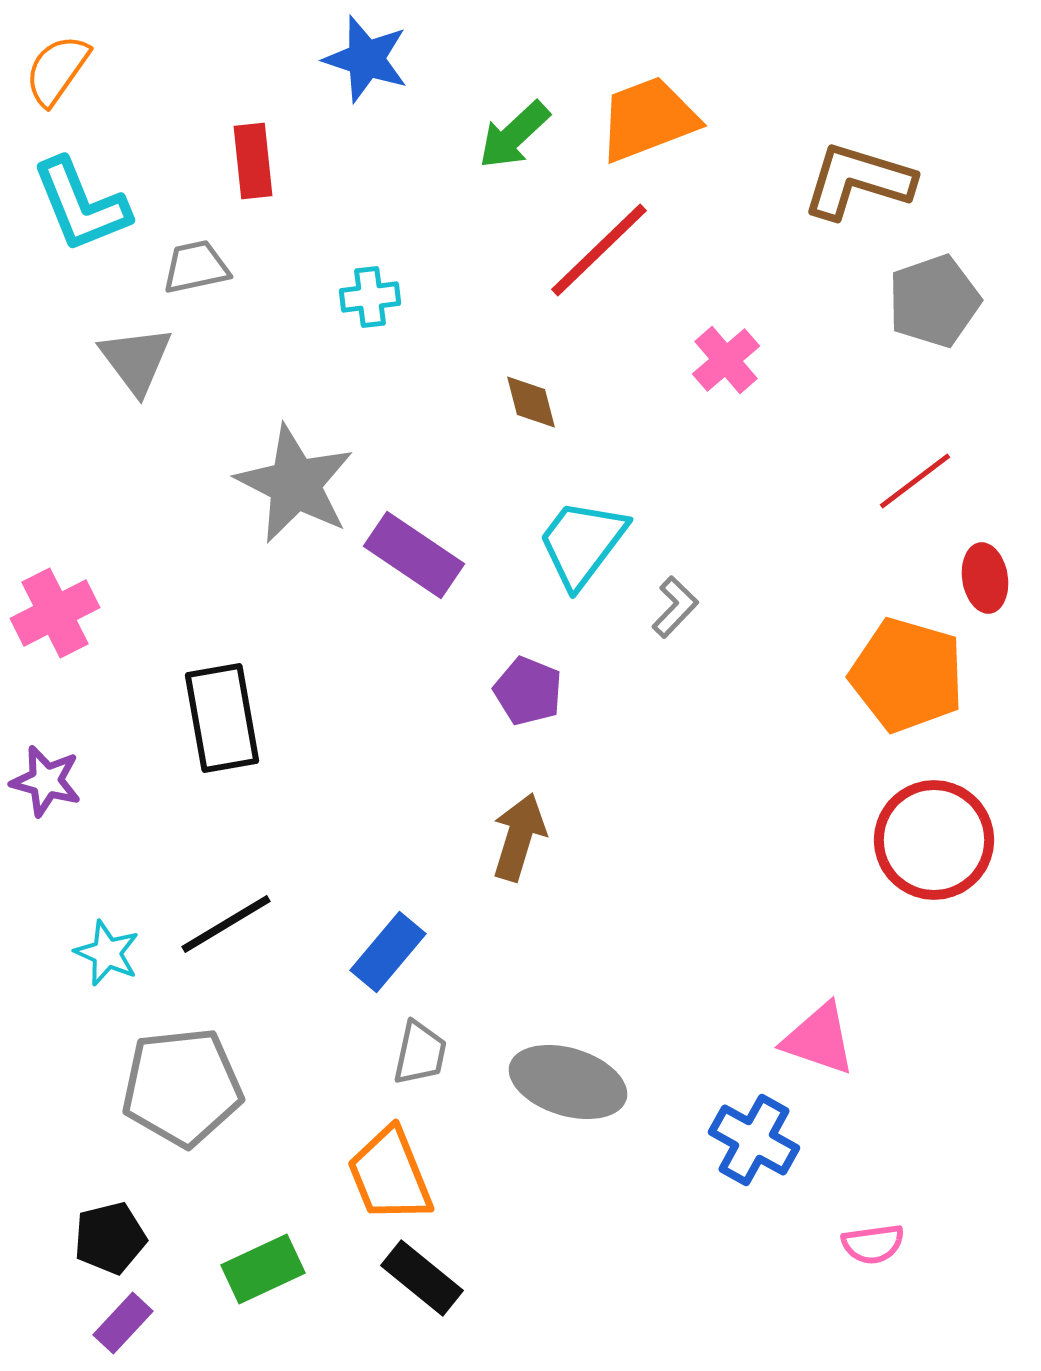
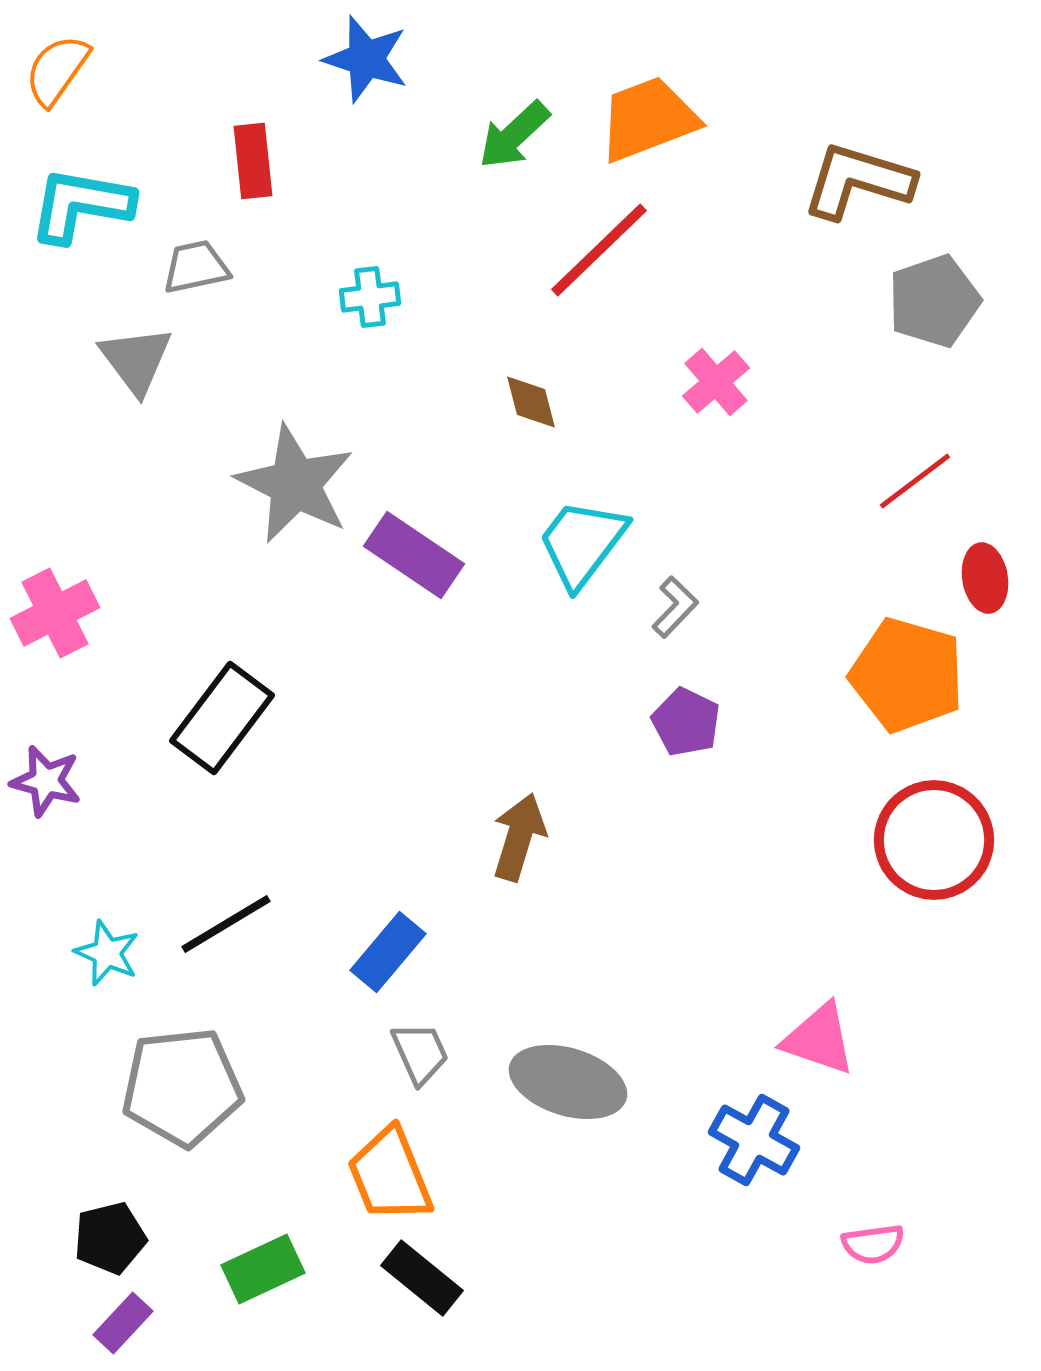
cyan L-shape at (81, 205): rotated 122 degrees clockwise
pink cross at (726, 360): moved 10 px left, 22 px down
purple pentagon at (528, 691): moved 158 px right, 31 px down; rotated 4 degrees clockwise
black rectangle at (222, 718): rotated 47 degrees clockwise
gray trapezoid at (420, 1053): rotated 36 degrees counterclockwise
